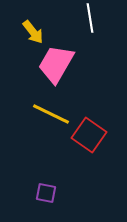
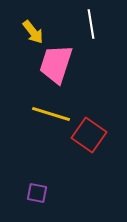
white line: moved 1 px right, 6 px down
pink trapezoid: rotated 12 degrees counterclockwise
yellow line: rotated 9 degrees counterclockwise
purple square: moved 9 px left
